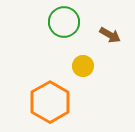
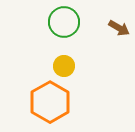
brown arrow: moved 9 px right, 7 px up
yellow circle: moved 19 px left
